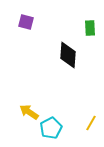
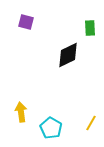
black diamond: rotated 60 degrees clockwise
yellow arrow: moved 8 px left; rotated 48 degrees clockwise
cyan pentagon: rotated 15 degrees counterclockwise
